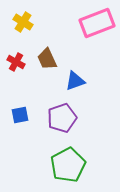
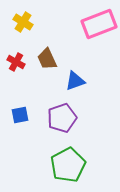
pink rectangle: moved 2 px right, 1 px down
